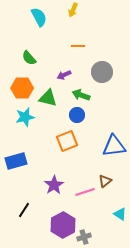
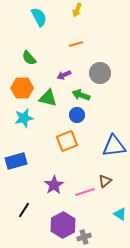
yellow arrow: moved 4 px right
orange line: moved 2 px left, 2 px up; rotated 16 degrees counterclockwise
gray circle: moved 2 px left, 1 px down
cyan star: moved 1 px left, 1 px down
